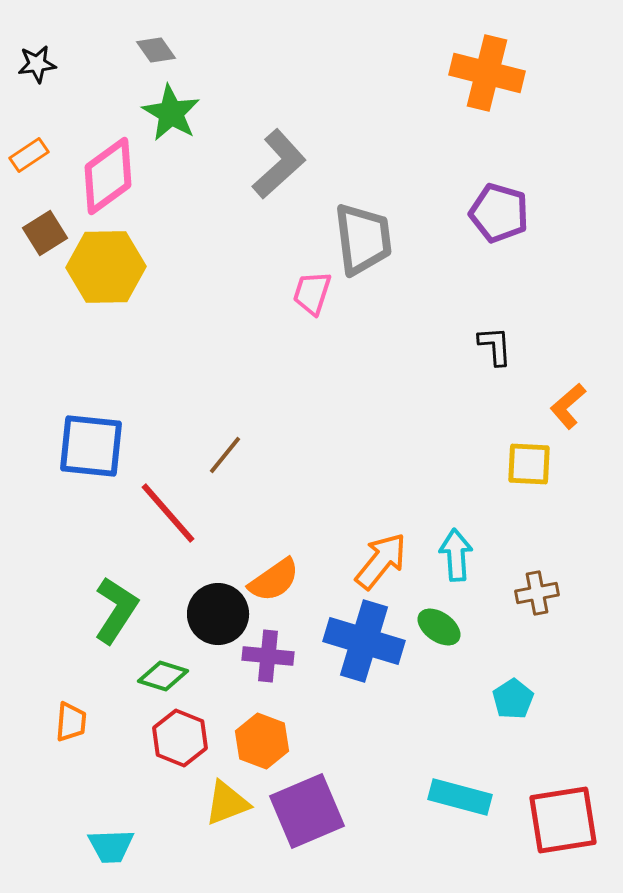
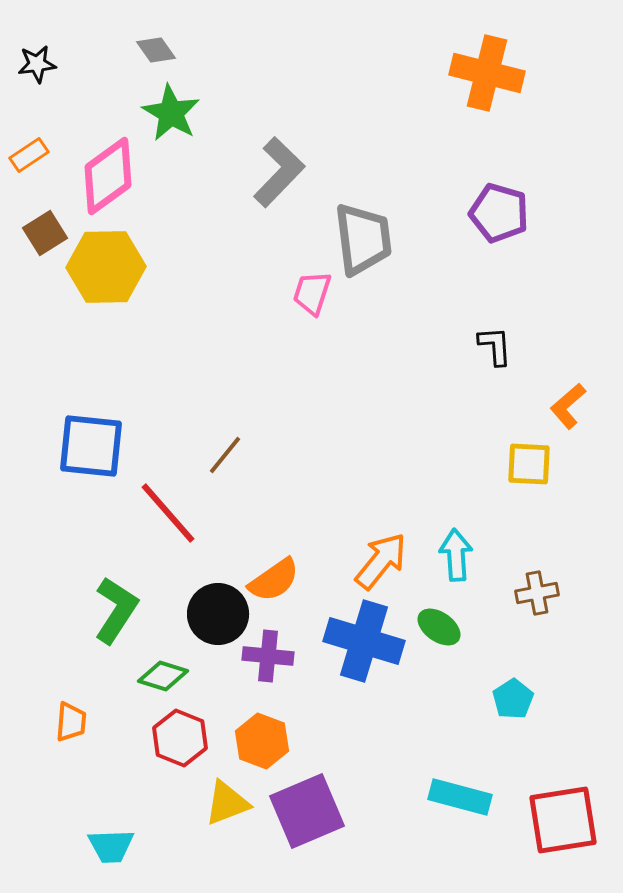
gray L-shape: moved 8 px down; rotated 4 degrees counterclockwise
